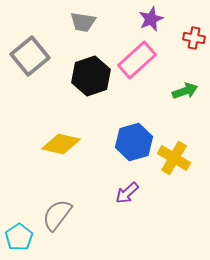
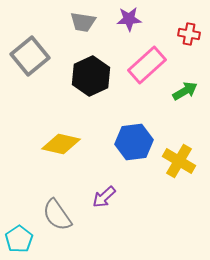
purple star: moved 22 px left; rotated 20 degrees clockwise
red cross: moved 5 px left, 4 px up
pink rectangle: moved 10 px right, 5 px down
black hexagon: rotated 6 degrees counterclockwise
green arrow: rotated 10 degrees counterclockwise
blue hexagon: rotated 9 degrees clockwise
yellow cross: moved 5 px right, 3 px down
purple arrow: moved 23 px left, 4 px down
gray semicircle: rotated 72 degrees counterclockwise
cyan pentagon: moved 2 px down
